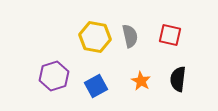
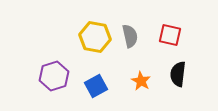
black semicircle: moved 5 px up
